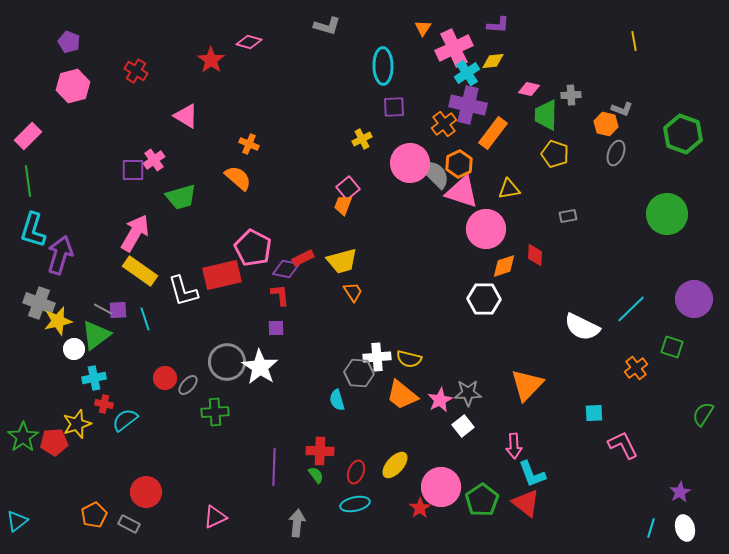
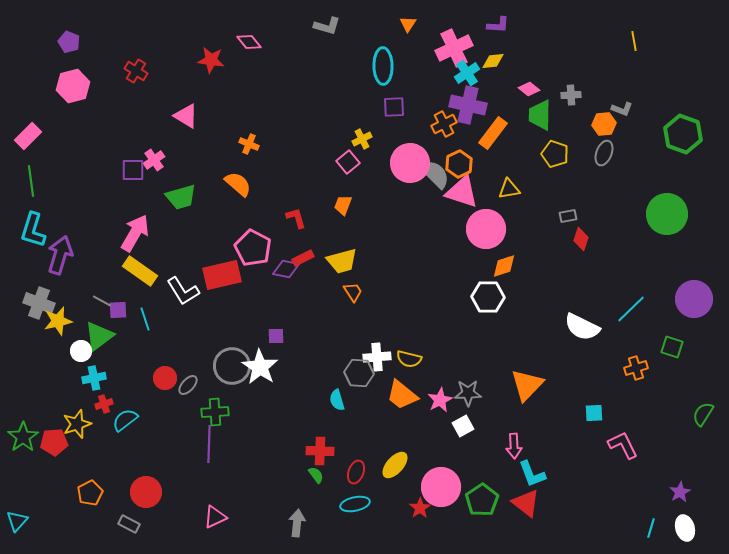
orange triangle at (423, 28): moved 15 px left, 4 px up
pink diamond at (249, 42): rotated 35 degrees clockwise
red star at (211, 60): rotated 28 degrees counterclockwise
pink diamond at (529, 89): rotated 25 degrees clockwise
green trapezoid at (546, 115): moved 6 px left
orange cross at (444, 124): rotated 10 degrees clockwise
orange hexagon at (606, 124): moved 2 px left; rotated 20 degrees counterclockwise
gray ellipse at (616, 153): moved 12 px left
orange semicircle at (238, 178): moved 6 px down
green line at (28, 181): moved 3 px right
pink square at (348, 188): moved 26 px up
red diamond at (535, 255): moved 46 px right, 16 px up; rotated 15 degrees clockwise
white L-shape at (183, 291): rotated 16 degrees counterclockwise
red L-shape at (280, 295): moved 16 px right, 77 px up; rotated 10 degrees counterclockwise
white hexagon at (484, 299): moved 4 px right, 2 px up
gray line at (103, 309): moved 1 px left, 8 px up
purple square at (276, 328): moved 8 px down
green triangle at (96, 335): moved 3 px right, 1 px down
white circle at (74, 349): moved 7 px right, 2 px down
gray circle at (227, 362): moved 5 px right, 4 px down
orange cross at (636, 368): rotated 20 degrees clockwise
red cross at (104, 404): rotated 30 degrees counterclockwise
white square at (463, 426): rotated 10 degrees clockwise
purple line at (274, 467): moved 65 px left, 23 px up
orange pentagon at (94, 515): moved 4 px left, 22 px up
cyan triangle at (17, 521): rotated 10 degrees counterclockwise
